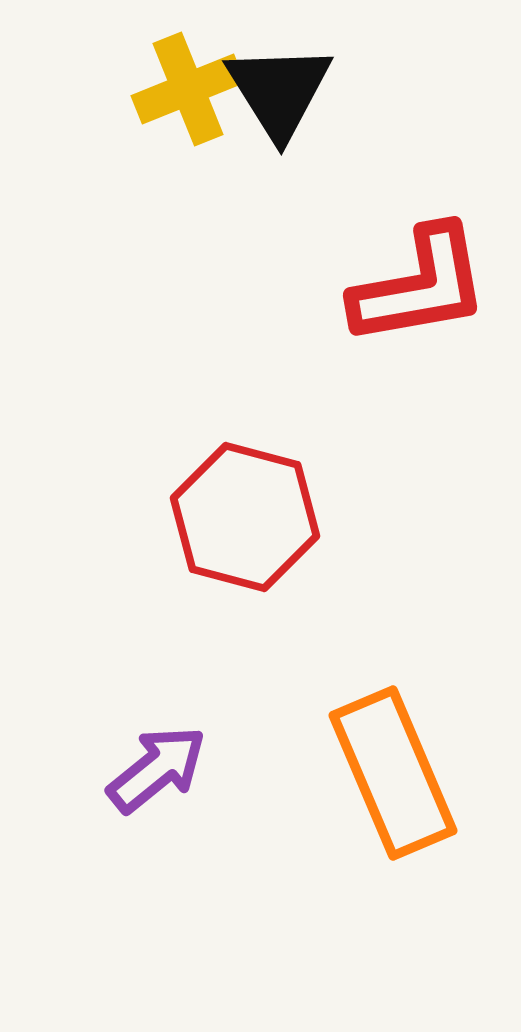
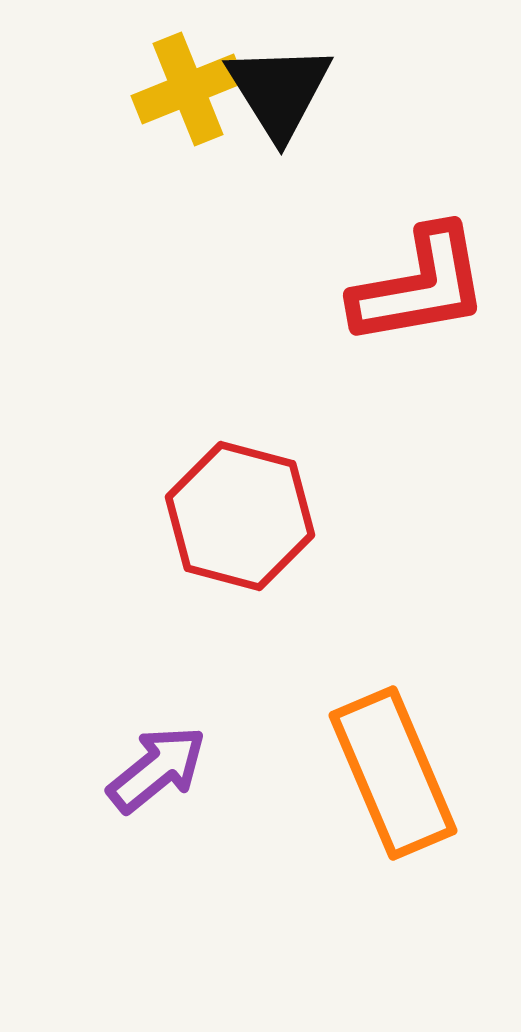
red hexagon: moved 5 px left, 1 px up
